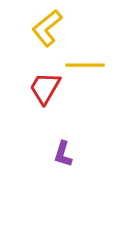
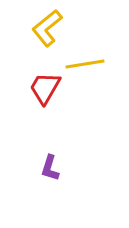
yellow line: moved 1 px up; rotated 9 degrees counterclockwise
purple L-shape: moved 13 px left, 14 px down
